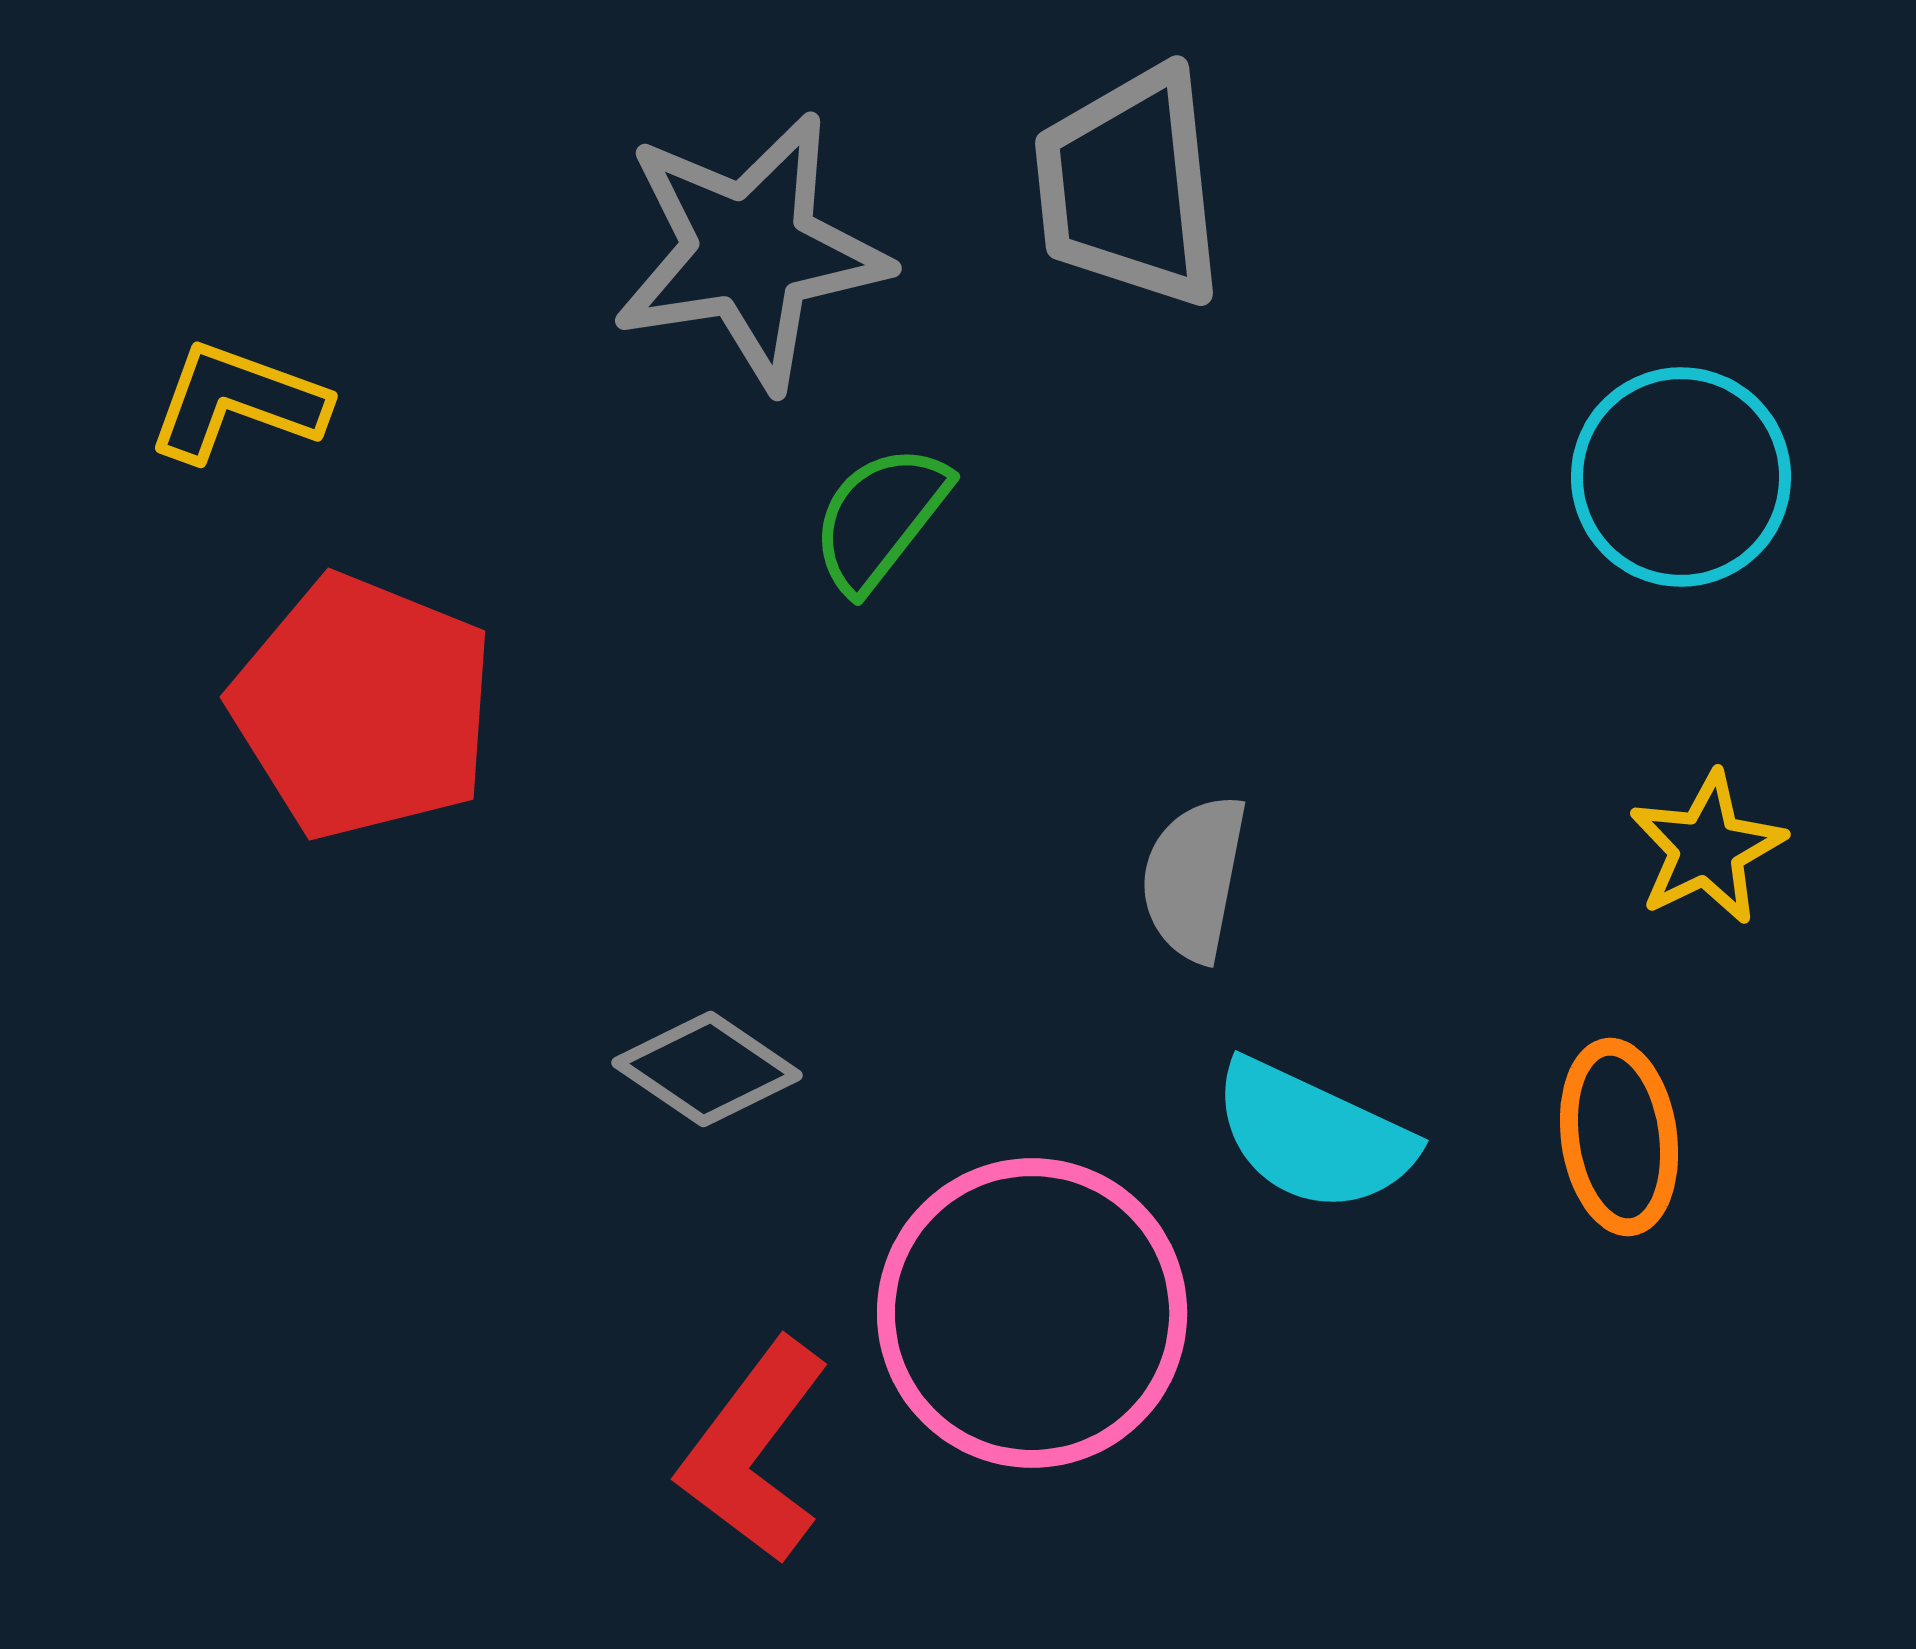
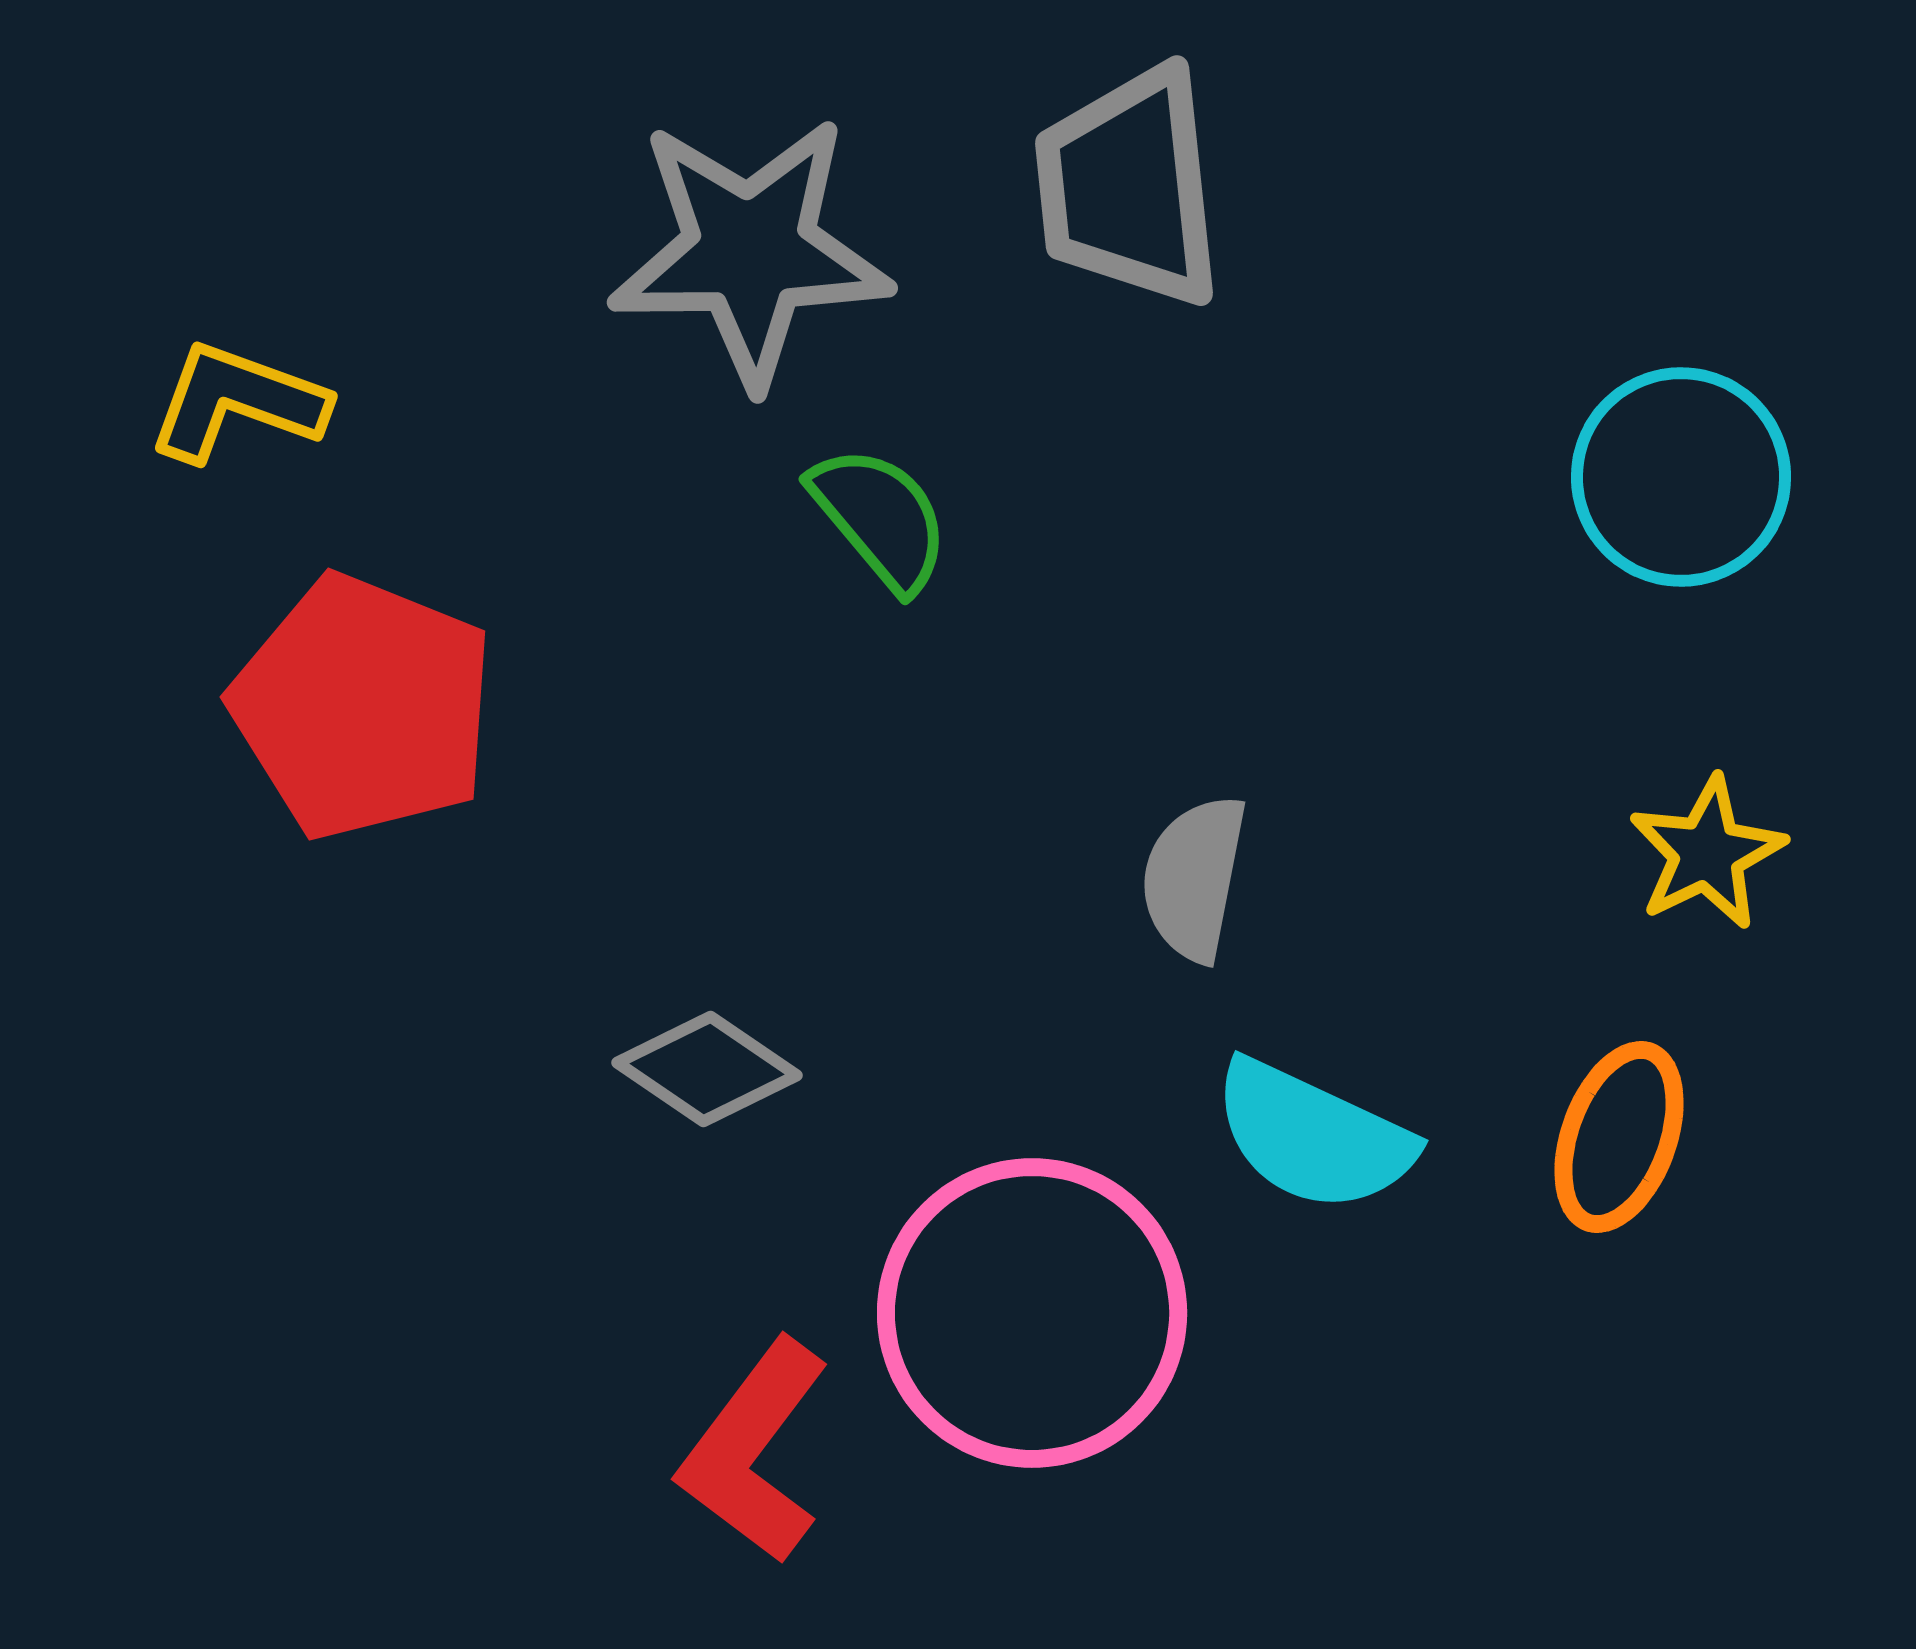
gray star: rotated 8 degrees clockwise
green semicircle: rotated 102 degrees clockwise
yellow star: moved 5 px down
orange ellipse: rotated 28 degrees clockwise
